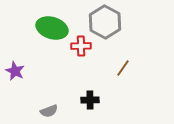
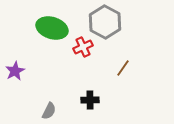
red cross: moved 2 px right, 1 px down; rotated 24 degrees counterclockwise
purple star: rotated 18 degrees clockwise
gray semicircle: rotated 42 degrees counterclockwise
